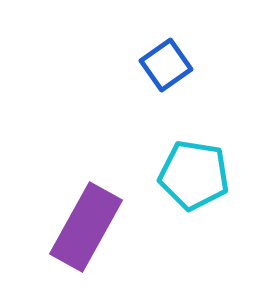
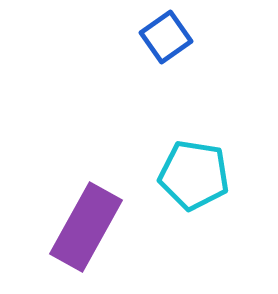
blue square: moved 28 px up
